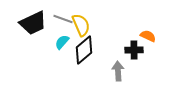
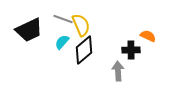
black trapezoid: moved 4 px left, 7 px down
black cross: moved 3 px left
